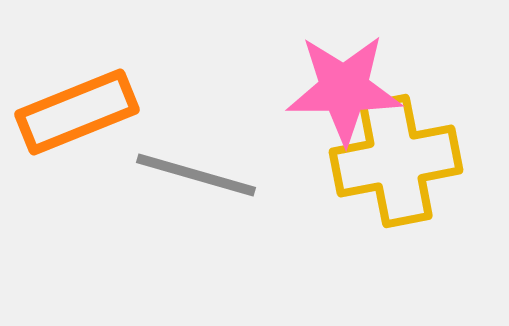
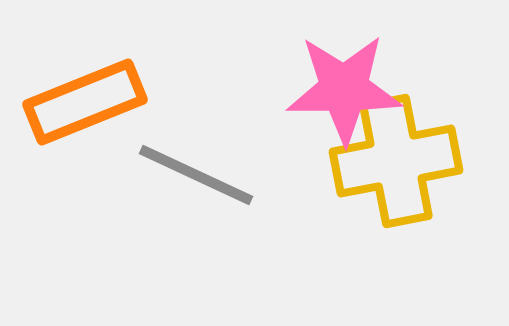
orange rectangle: moved 8 px right, 10 px up
gray line: rotated 9 degrees clockwise
